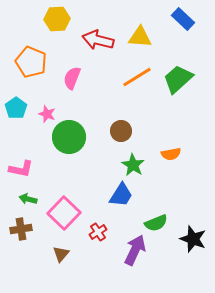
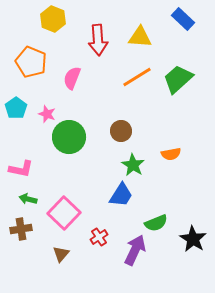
yellow hexagon: moved 4 px left; rotated 25 degrees clockwise
red arrow: rotated 108 degrees counterclockwise
red cross: moved 1 px right, 5 px down
black star: rotated 12 degrees clockwise
